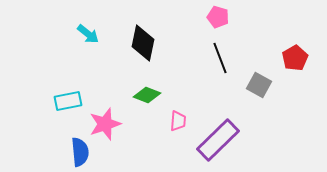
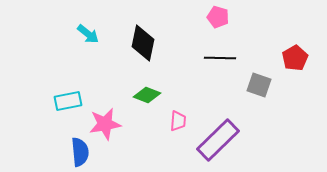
black line: rotated 68 degrees counterclockwise
gray square: rotated 10 degrees counterclockwise
pink star: rotated 8 degrees clockwise
